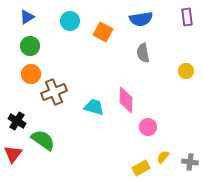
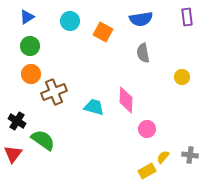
yellow circle: moved 4 px left, 6 px down
pink circle: moved 1 px left, 2 px down
gray cross: moved 7 px up
yellow rectangle: moved 6 px right, 3 px down
